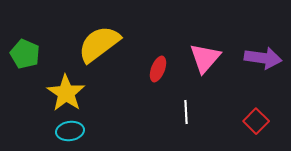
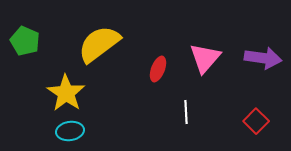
green pentagon: moved 13 px up
